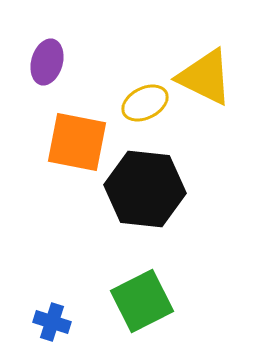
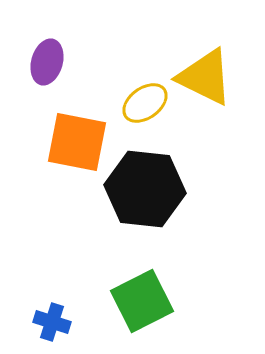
yellow ellipse: rotated 9 degrees counterclockwise
